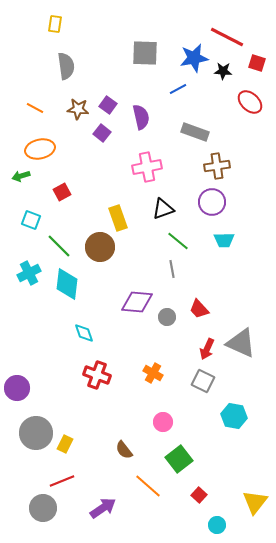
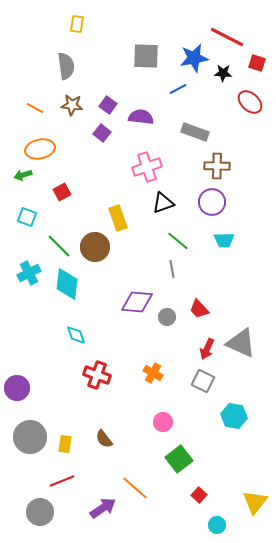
yellow rectangle at (55, 24): moved 22 px right
gray square at (145, 53): moved 1 px right, 3 px down
black star at (223, 71): moved 2 px down
brown star at (78, 109): moved 6 px left, 4 px up
purple semicircle at (141, 117): rotated 70 degrees counterclockwise
brown cross at (217, 166): rotated 10 degrees clockwise
pink cross at (147, 167): rotated 8 degrees counterclockwise
green arrow at (21, 176): moved 2 px right, 1 px up
black triangle at (163, 209): moved 6 px up
cyan square at (31, 220): moved 4 px left, 3 px up
brown circle at (100, 247): moved 5 px left
cyan diamond at (84, 333): moved 8 px left, 2 px down
gray circle at (36, 433): moved 6 px left, 4 px down
yellow rectangle at (65, 444): rotated 18 degrees counterclockwise
brown semicircle at (124, 450): moved 20 px left, 11 px up
orange line at (148, 486): moved 13 px left, 2 px down
gray circle at (43, 508): moved 3 px left, 4 px down
